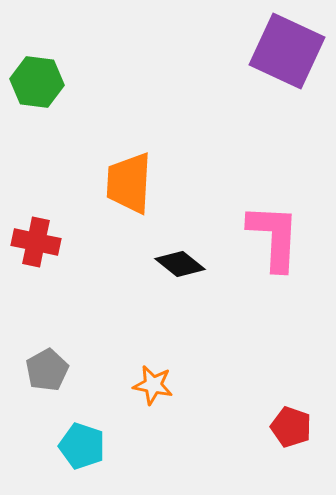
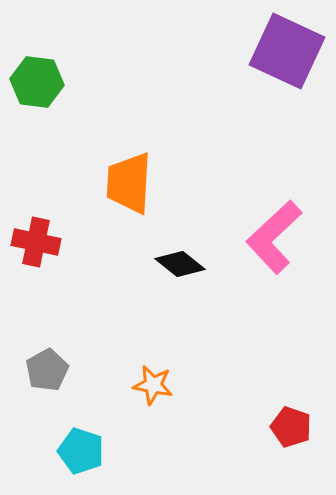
pink L-shape: rotated 136 degrees counterclockwise
cyan pentagon: moved 1 px left, 5 px down
